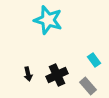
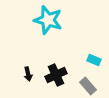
cyan rectangle: rotated 32 degrees counterclockwise
black cross: moved 1 px left
